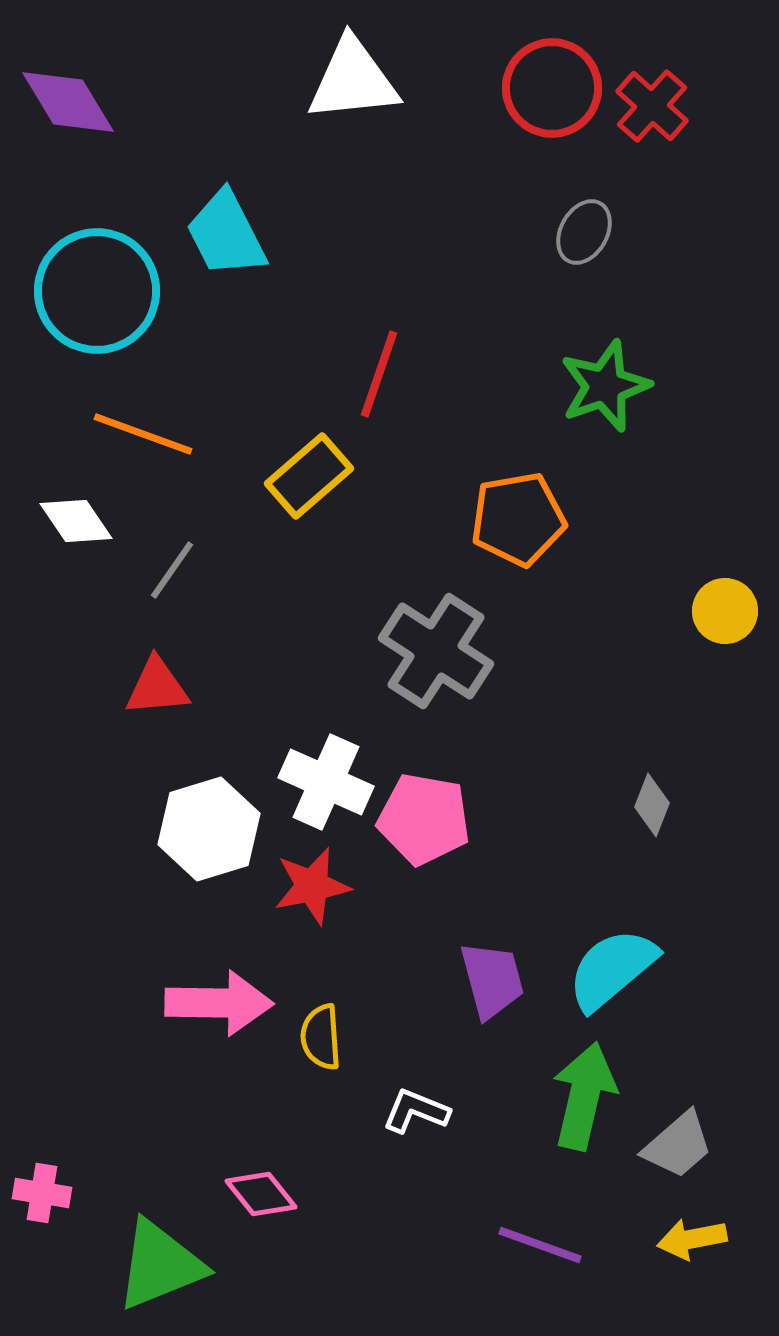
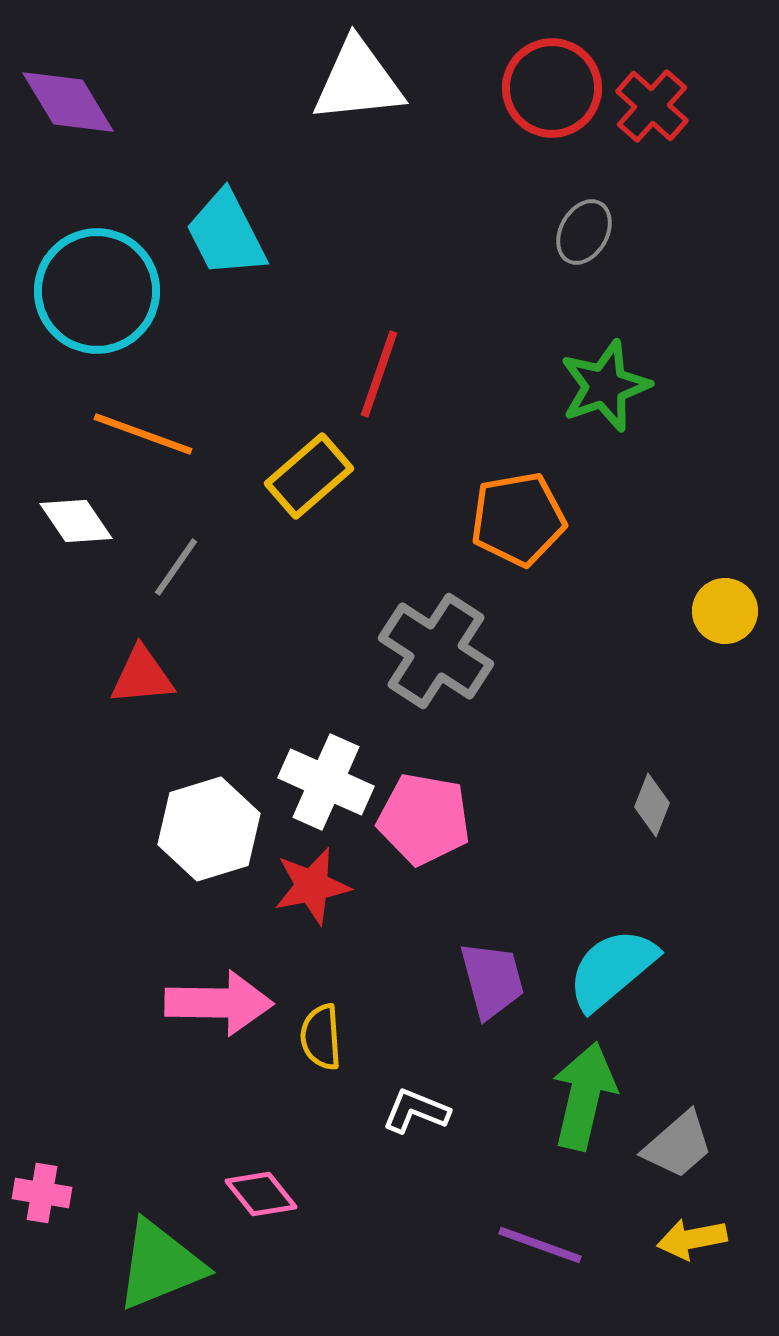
white triangle: moved 5 px right, 1 px down
gray line: moved 4 px right, 3 px up
red triangle: moved 15 px left, 11 px up
